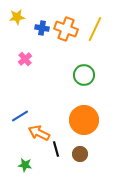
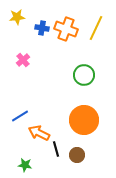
yellow line: moved 1 px right, 1 px up
pink cross: moved 2 px left, 1 px down
brown circle: moved 3 px left, 1 px down
